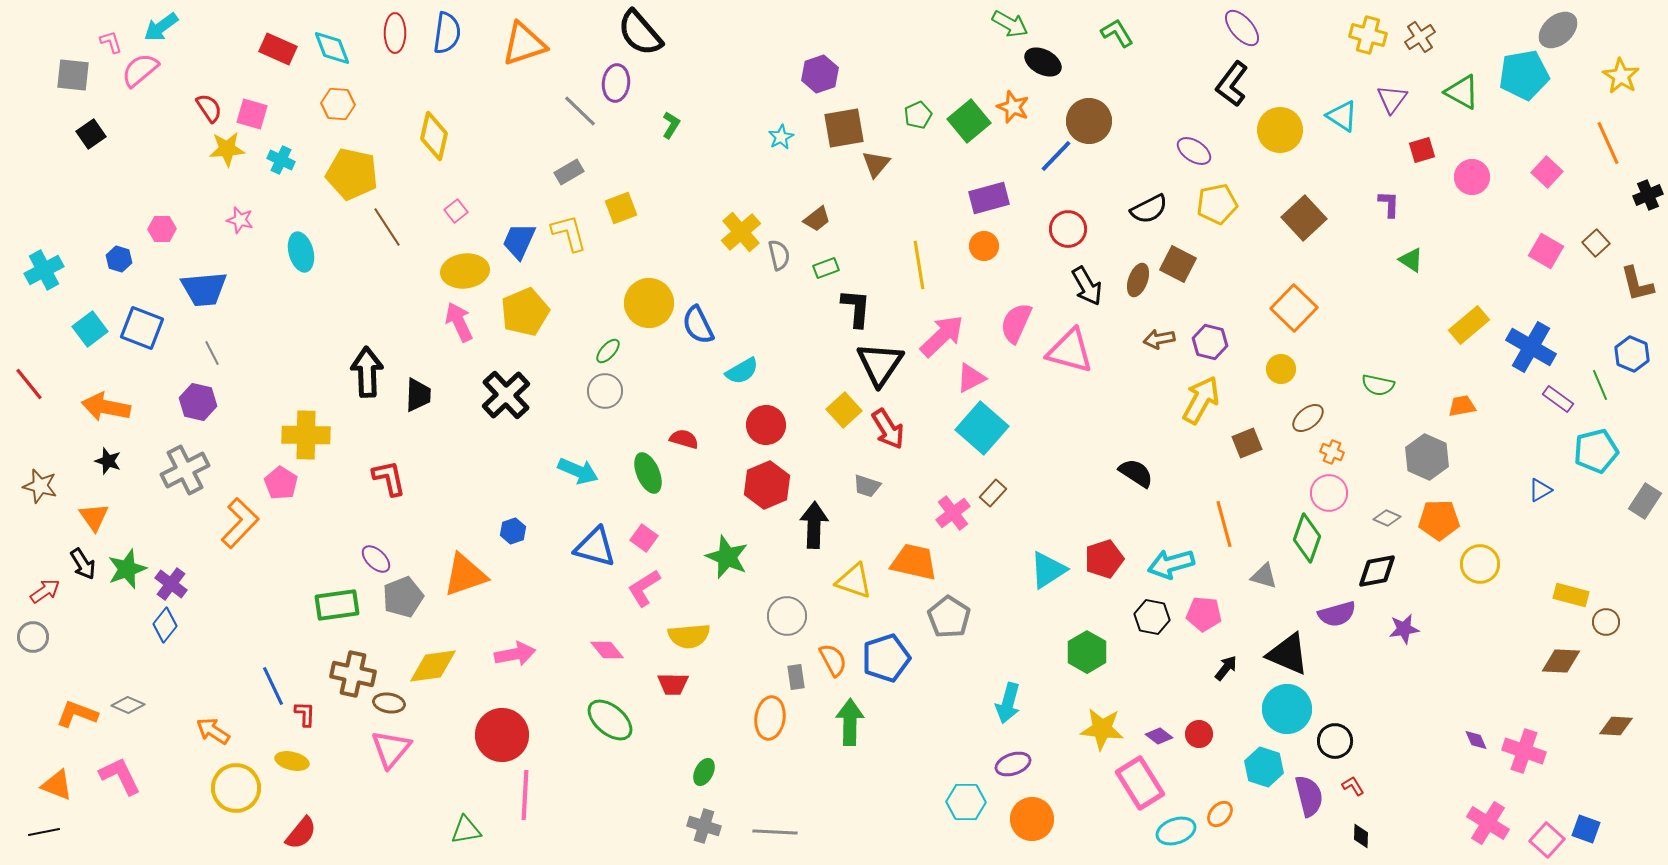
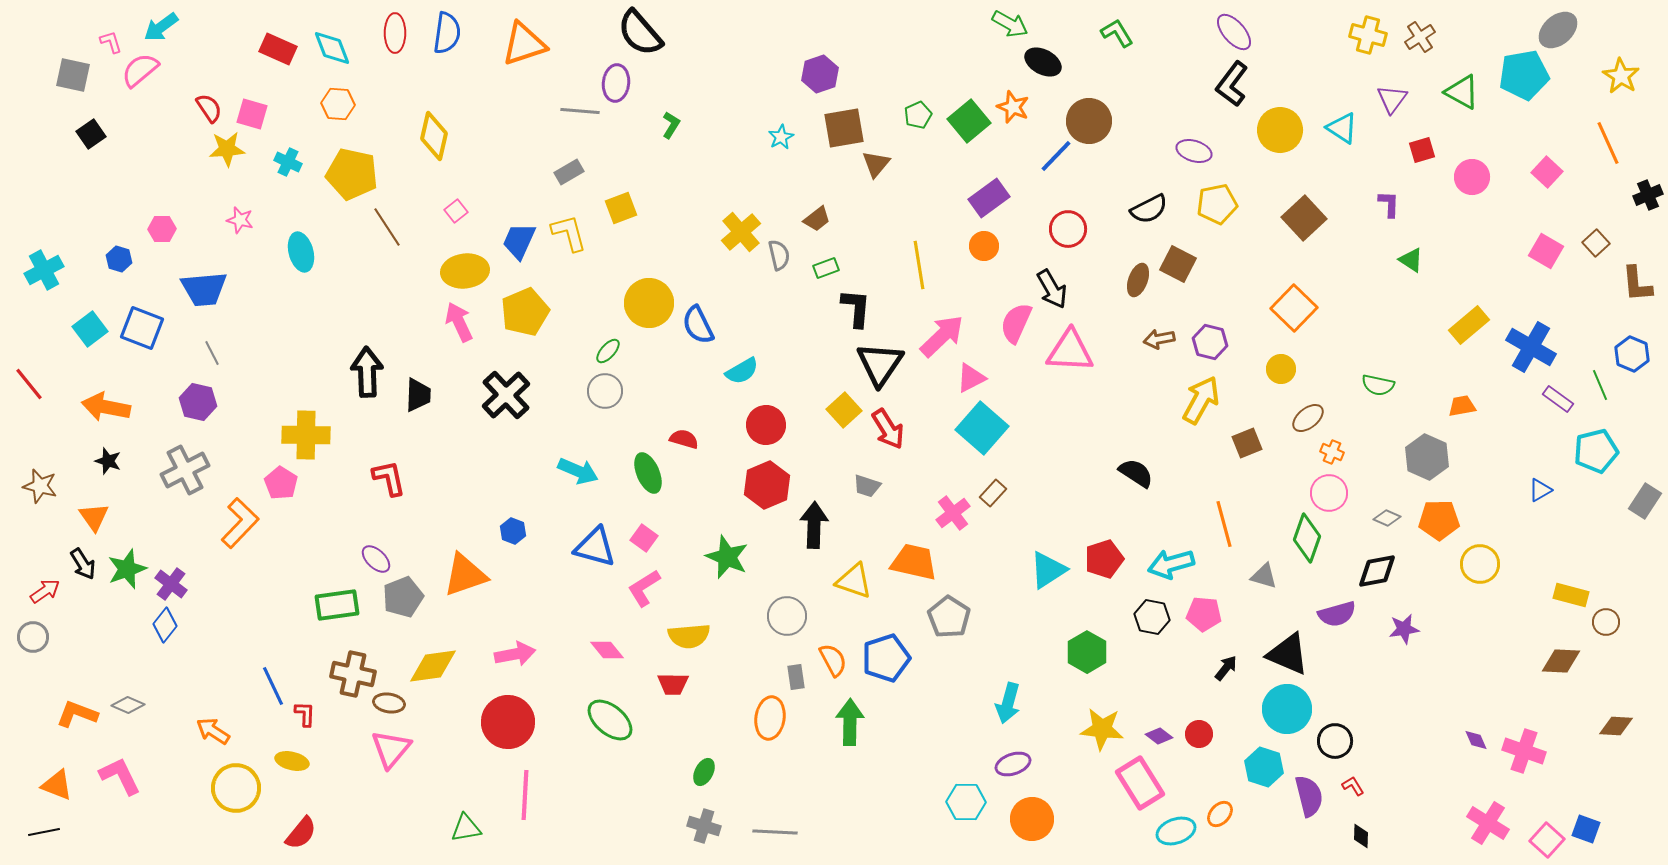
purple ellipse at (1242, 28): moved 8 px left, 4 px down
gray square at (73, 75): rotated 6 degrees clockwise
gray line at (580, 111): rotated 39 degrees counterclockwise
cyan triangle at (1342, 116): moved 12 px down
purple ellipse at (1194, 151): rotated 16 degrees counterclockwise
cyan cross at (281, 160): moved 7 px right, 2 px down
purple rectangle at (989, 198): rotated 21 degrees counterclockwise
brown L-shape at (1637, 284): rotated 9 degrees clockwise
black arrow at (1087, 286): moved 35 px left, 3 px down
pink triangle at (1070, 351): rotated 12 degrees counterclockwise
blue hexagon at (513, 531): rotated 20 degrees counterclockwise
red circle at (502, 735): moved 6 px right, 13 px up
green triangle at (466, 830): moved 2 px up
